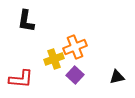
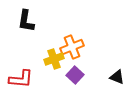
orange cross: moved 3 px left
black triangle: rotated 35 degrees clockwise
